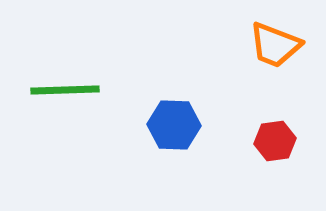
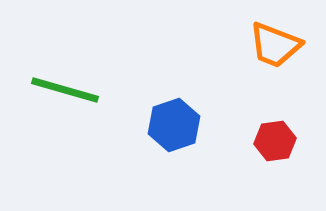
green line: rotated 18 degrees clockwise
blue hexagon: rotated 21 degrees counterclockwise
